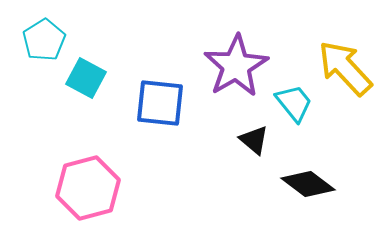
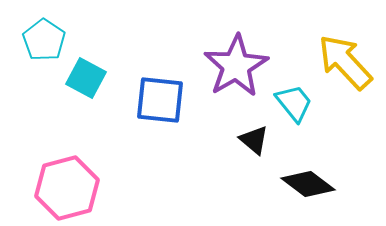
cyan pentagon: rotated 6 degrees counterclockwise
yellow arrow: moved 6 px up
blue square: moved 3 px up
pink hexagon: moved 21 px left
